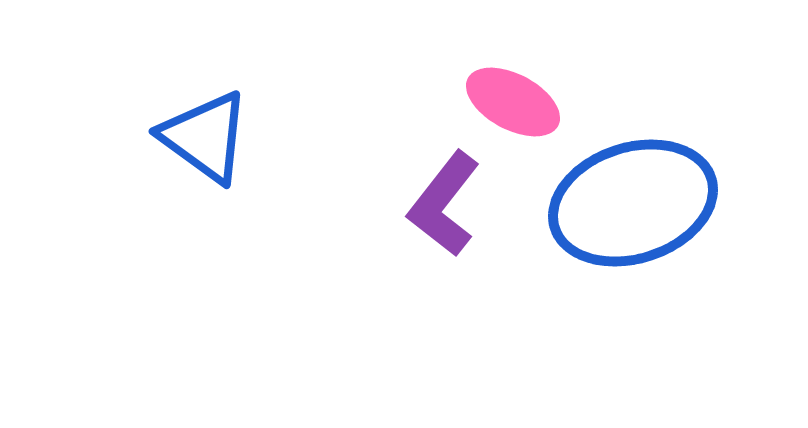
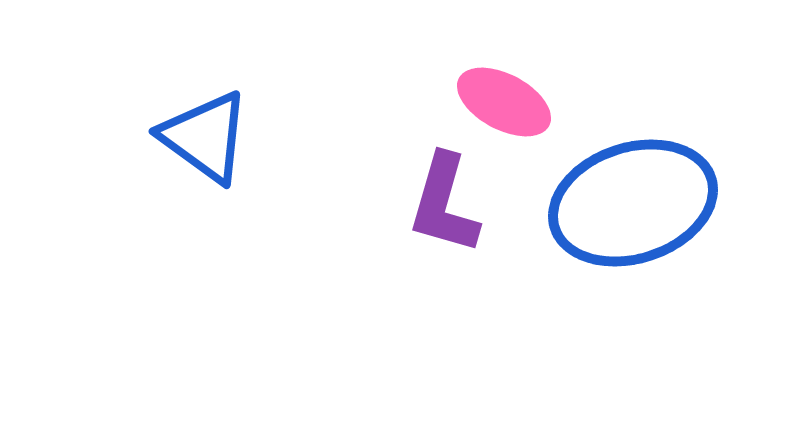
pink ellipse: moved 9 px left
purple L-shape: rotated 22 degrees counterclockwise
